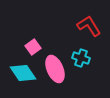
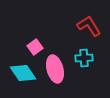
pink square: moved 2 px right
cyan cross: moved 3 px right; rotated 24 degrees counterclockwise
pink ellipse: rotated 8 degrees clockwise
